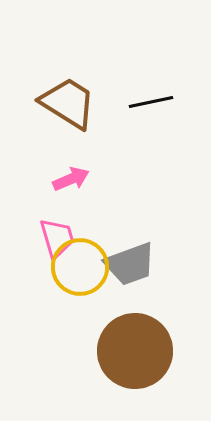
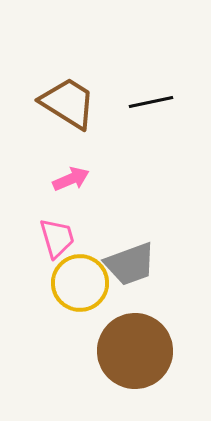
yellow circle: moved 16 px down
